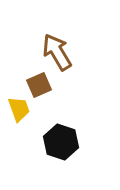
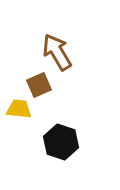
yellow trapezoid: rotated 64 degrees counterclockwise
